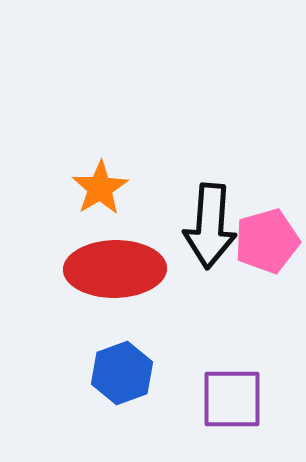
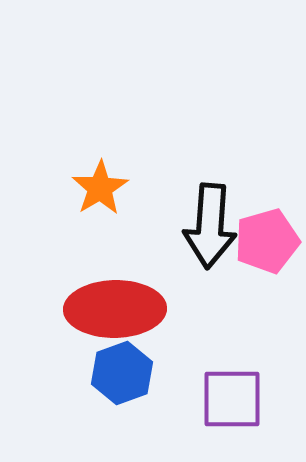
red ellipse: moved 40 px down
